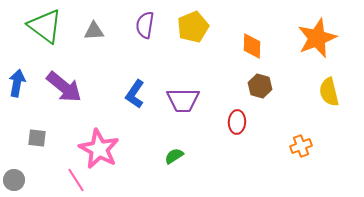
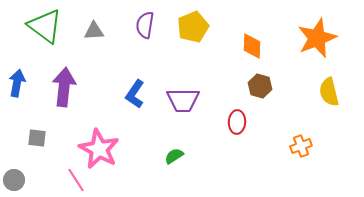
purple arrow: rotated 123 degrees counterclockwise
